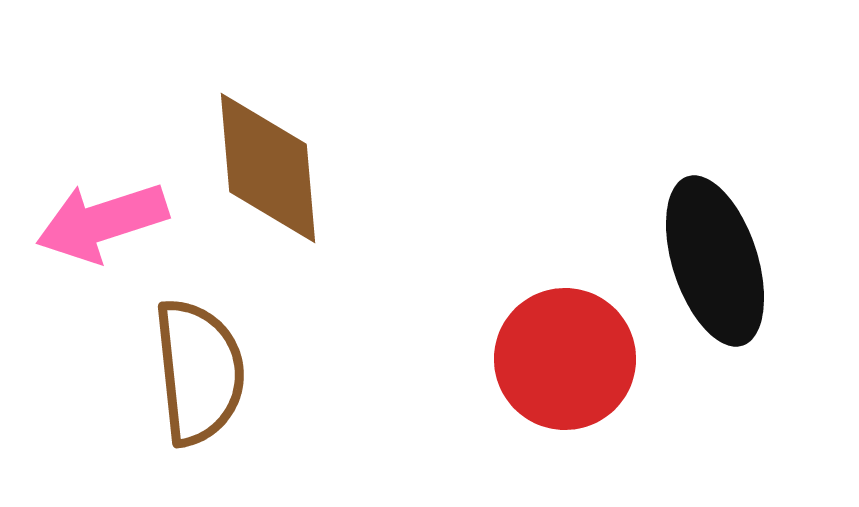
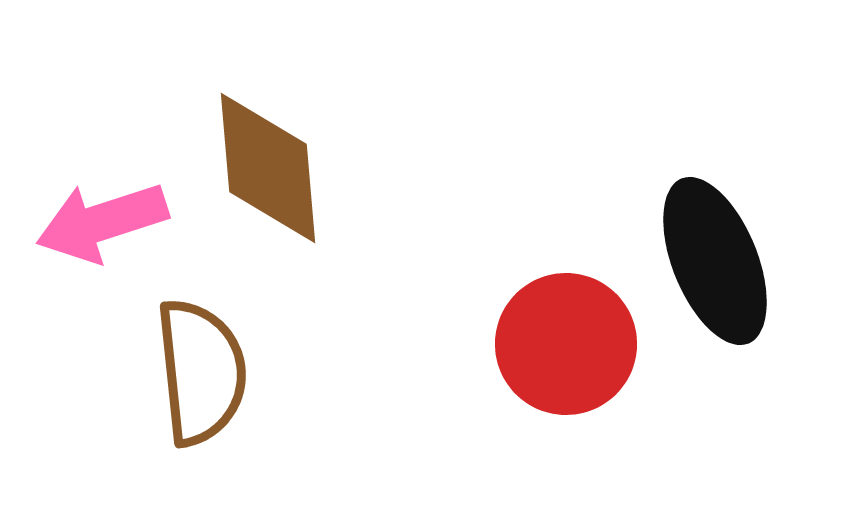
black ellipse: rotated 4 degrees counterclockwise
red circle: moved 1 px right, 15 px up
brown semicircle: moved 2 px right
